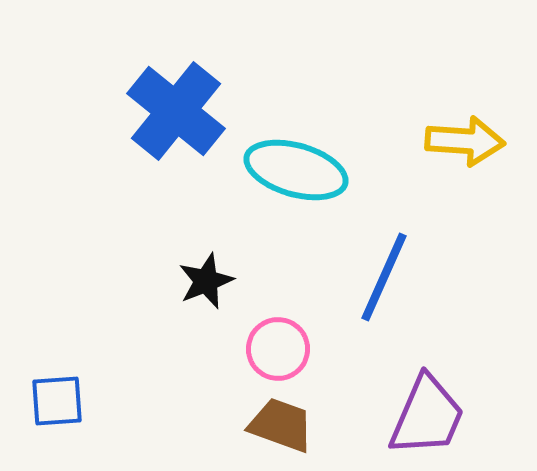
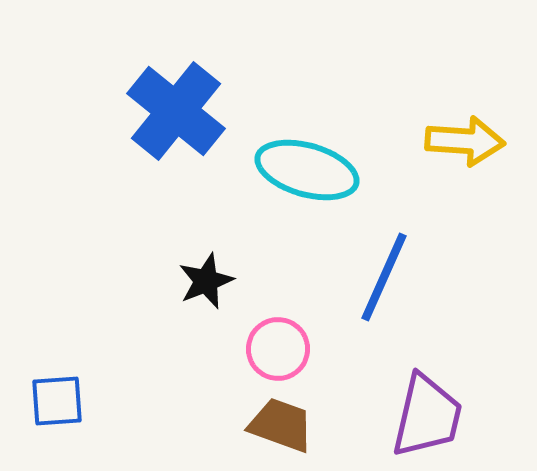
cyan ellipse: moved 11 px right
purple trapezoid: rotated 10 degrees counterclockwise
